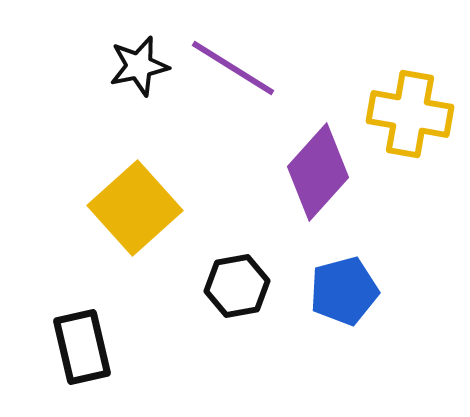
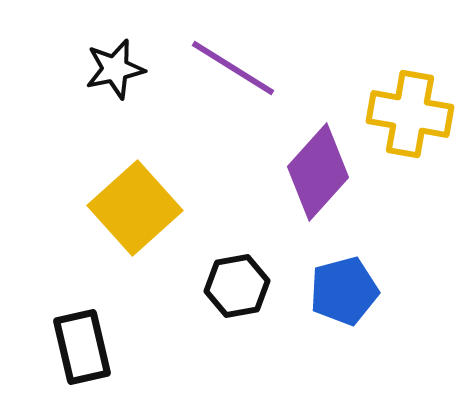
black star: moved 24 px left, 3 px down
